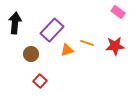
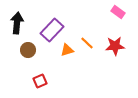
black arrow: moved 2 px right
orange line: rotated 24 degrees clockwise
brown circle: moved 3 px left, 4 px up
red square: rotated 24 degrees clockwise
